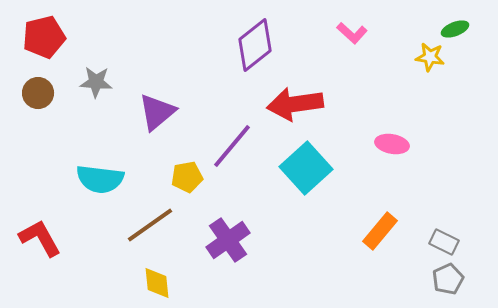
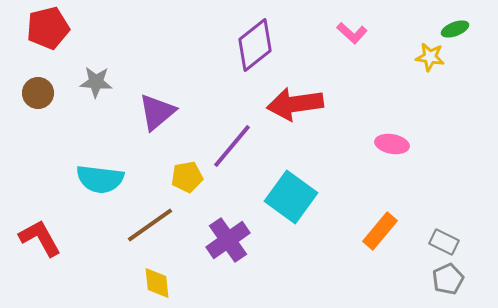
red pentagon: moved 4 px right, 9 px up
cyan square: moved 15 px left, 29 px down; rotated 12 degrees counterclockwise
